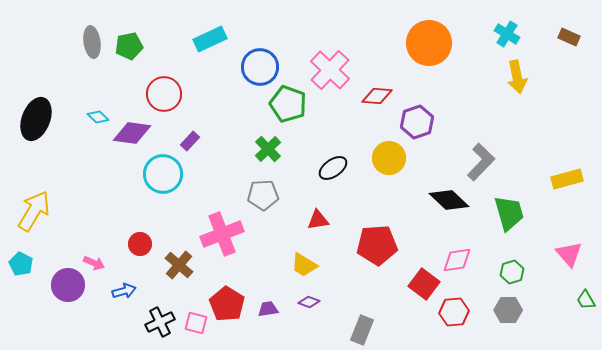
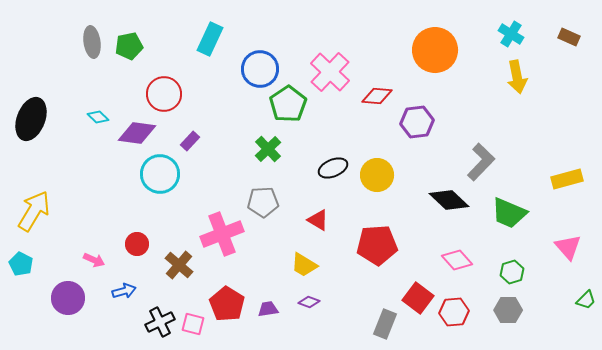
cyan cross at (507, 34): moved 4 px right
cyan rectangle at (210, 39): rotated 40 degrees counterclockwise
orange circle at (429, 43): moved 6 px right, 7 px down
blue circle at (260, 67): moved 2 px down
pink cross at (330, 70): moved 2 px down
green pentagon at (288, 104): rotated 18 degrees clockwise
black ellipse at (36, 119): moved 5 px left
purple hexagon at (417, 122): rotated 12 degrees clockwise
purple diamond at (132, 133): moved 5 px right
yellow circle at (389, 158): moved 12 px left, 17 px down
black ellipse at (333, 168): rotated 12 degrees clockwise
cyan circle at (163, 174): moved 3 px left
gray pentagon at (263, 195): moved 7 px down
green trapezoid at (509, 213): rotated 129 degrees clockwise
red triangle at (318, 220): rotated 40 degrees clockwise
red circle at (140, 244): moved 3 px left
pink triangle at (569, 254): moved 1 px left, 7 px up
pink diamond at (457, 260): rotated 56 degrees clockwise
pink arrow at (94, 263): moved 3 px up
red square at (424, 284): moved 6 px left, 14 px down
purple circle at (68, 285): moved 13 px down
green trapezoid at (586, 300): rotated 105 degrees counterclockwise
pink square at (196, 323): moved 3 px left, 1 px down
gray rectangle at (362, 330): moved 23 px right, 6 px up
